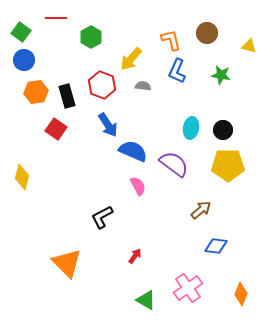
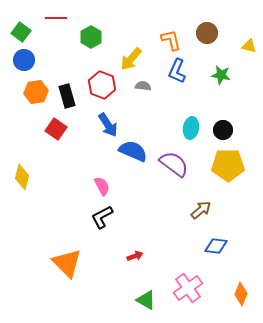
pink semicircle: moved 36 px left
red arrow: rotated 35 degrees clockwise
